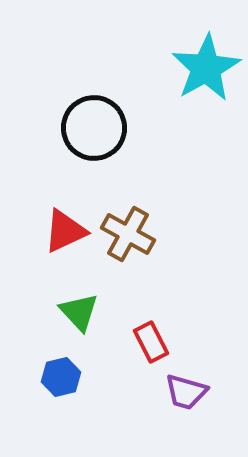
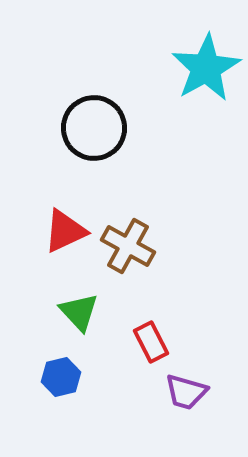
brown cross: moved 12 px down
